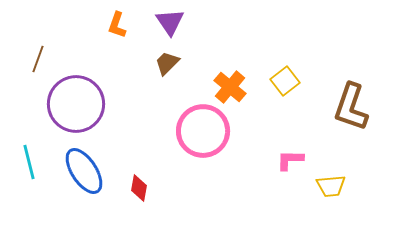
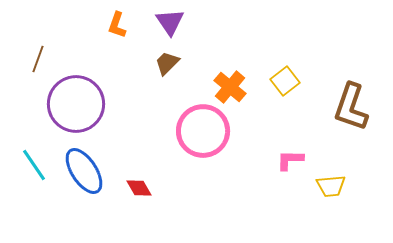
cyan line: moved 5 px right, 3 px down; rotated 20 degrees counterclockwise
red diamond: rotated 40 degrees counterclockwise
